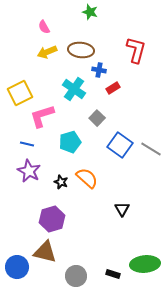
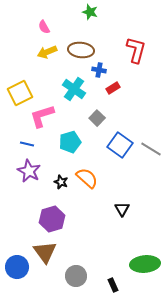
brown triangle: rotated 40 degrees clockwise
black rectangle: moved 11 px down; rotated 48 degrees clockwise
